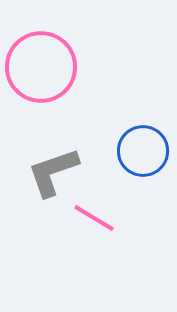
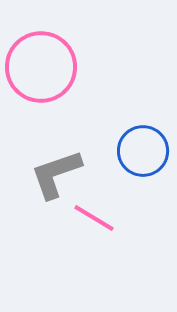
gray L-shape: moved 3 px right, 2 px down
